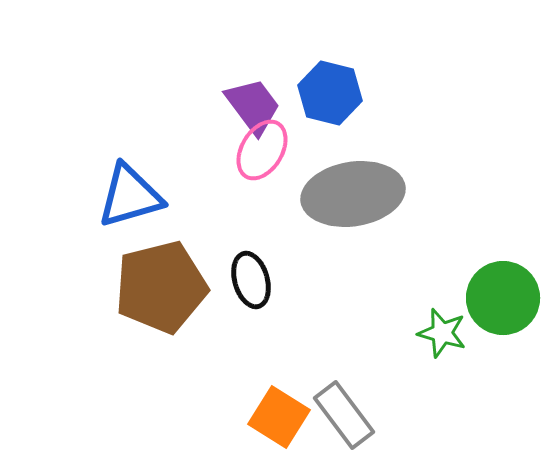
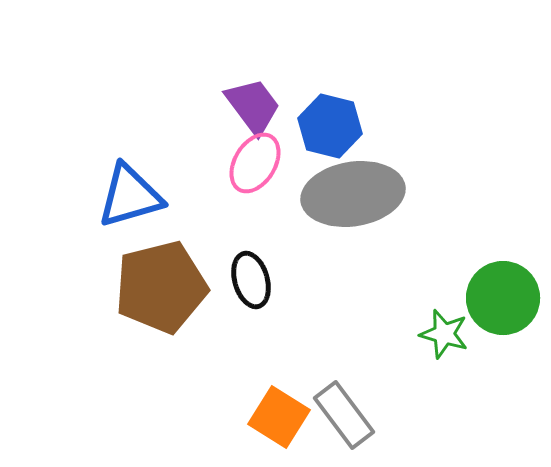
blue hexagon: moved 33 px down
pink ellipse: moved 7 px left, 13 px down
green star: moved 2 px right, 1 px down
